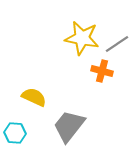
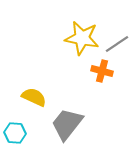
gray trapezoid: moved 2 px left, 2 px up
